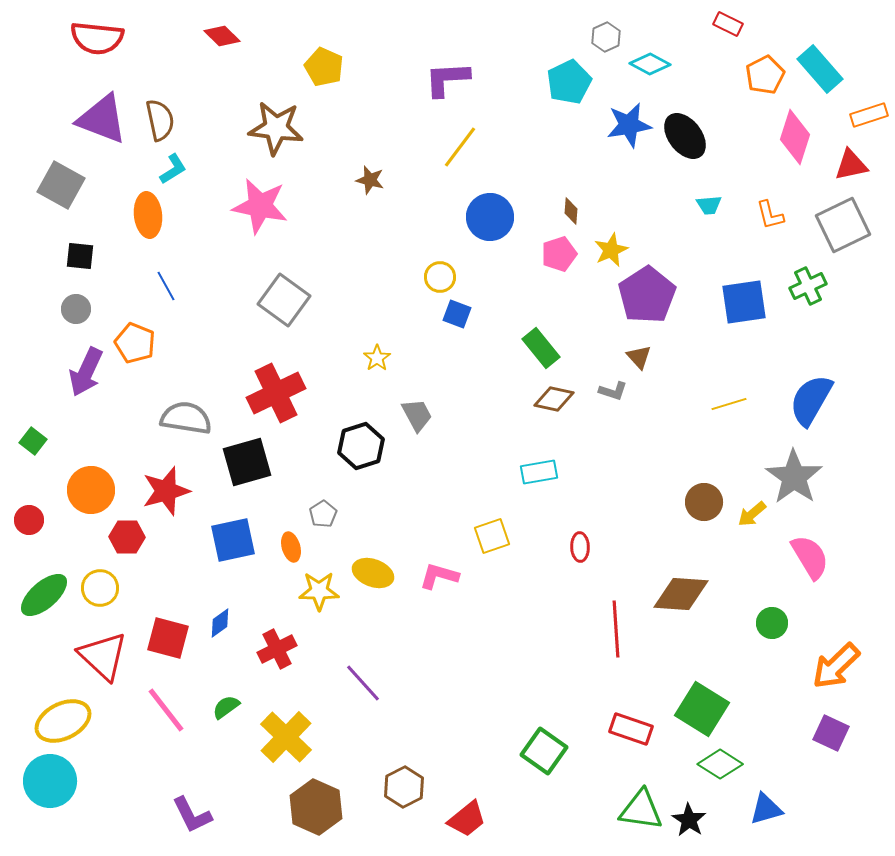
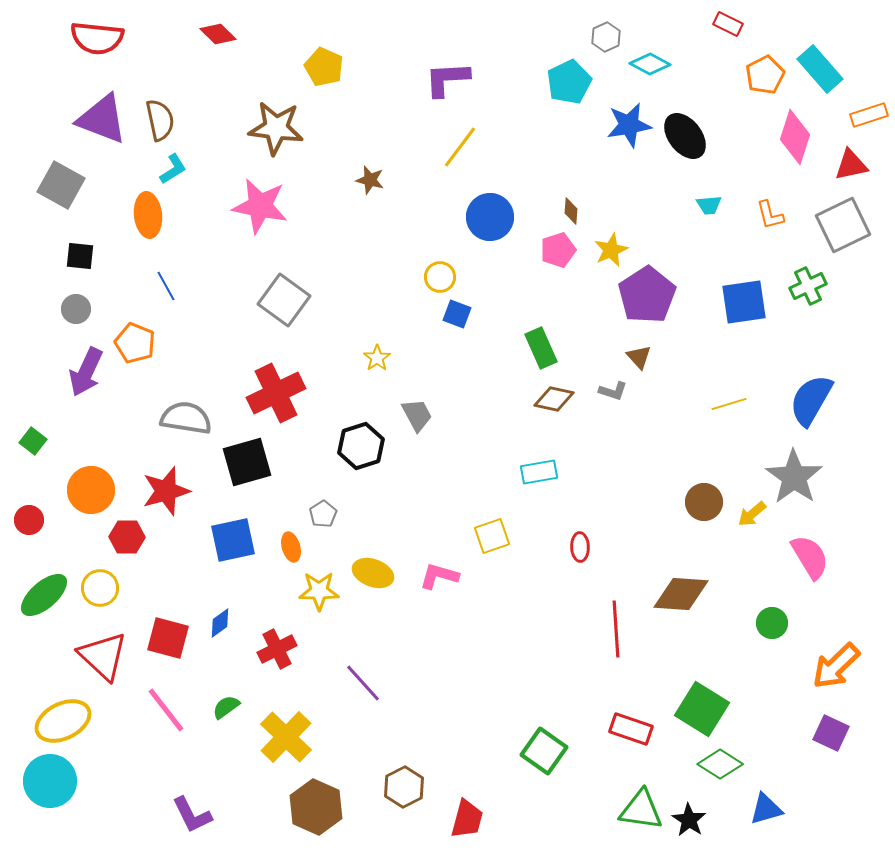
red diamond at (222, 36): moved 4 px left, 2 px up
pink pentagon at (559, 254): moved 1 px left, 4 px up
green rectangle at (541, 348): rotated 15 degrees clockwise
red trapezoid at (467, 819): rotated 36 degrees counterclockwise
